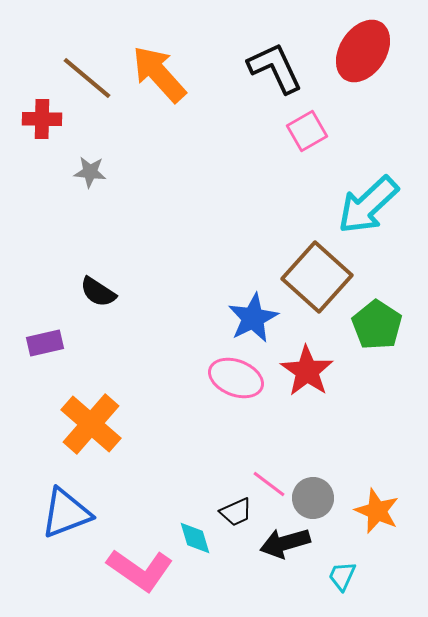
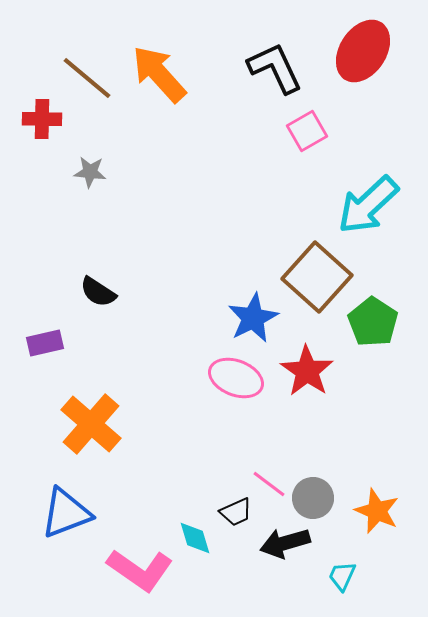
green pentagon: moved 4 px left, 3 px up
